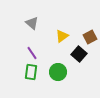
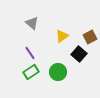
purple line: moved 2 px left
green rectangle: rotated 49 degrees clockwise
